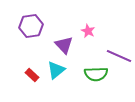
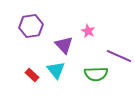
cyan triangle: rotated 30 degrees counterclockwise
